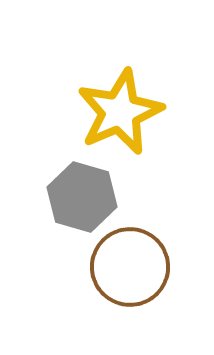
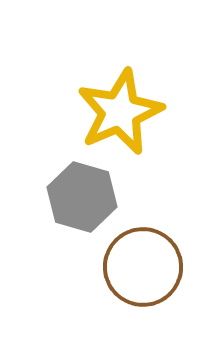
brown circle: moved 13 px right
